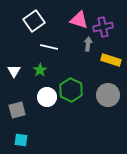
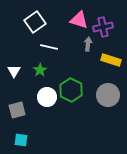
white square: moved 1 px right, 1 px down
